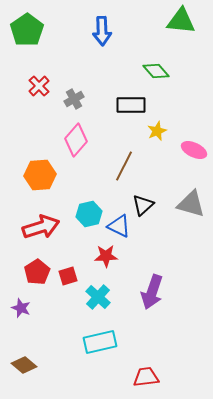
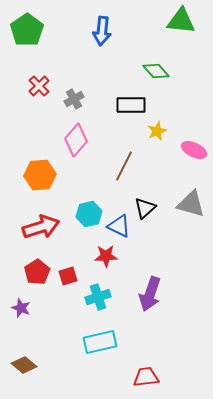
blue arrow: rotated 8 degrees clockwise
black triangle: moved 2 px right, 3 px down
purple arrow: moved 2 px left, 2 px down
cyan cross: rotated 30 degrees clockwise
